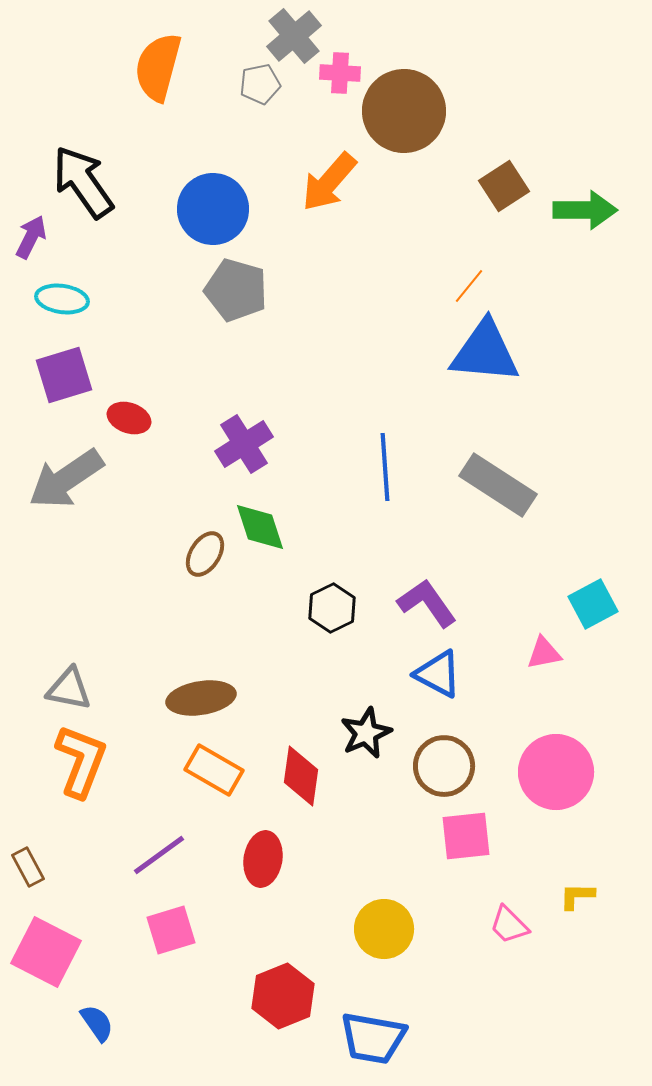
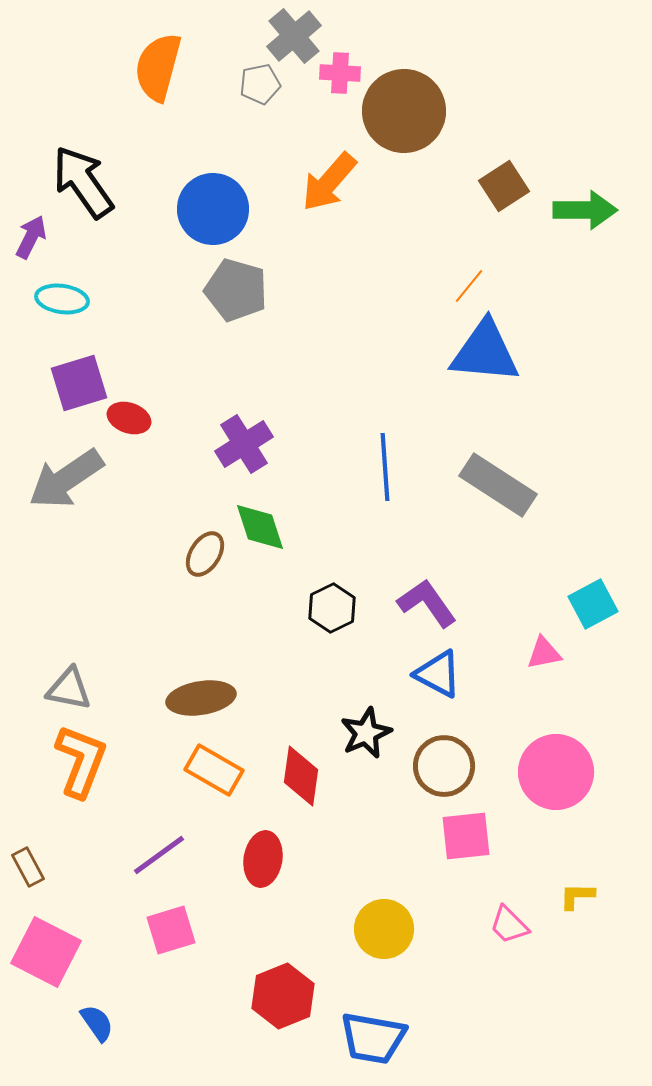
purple square at (64, 375): moved 15 px right, 8 px down
